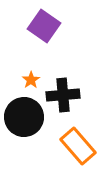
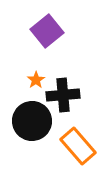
purple square: moved 3 px right, 5 px down; rotated 16 degrees clockwise
orange star: moved 5 px right
black circle: moved 8 px right, 4 px down
